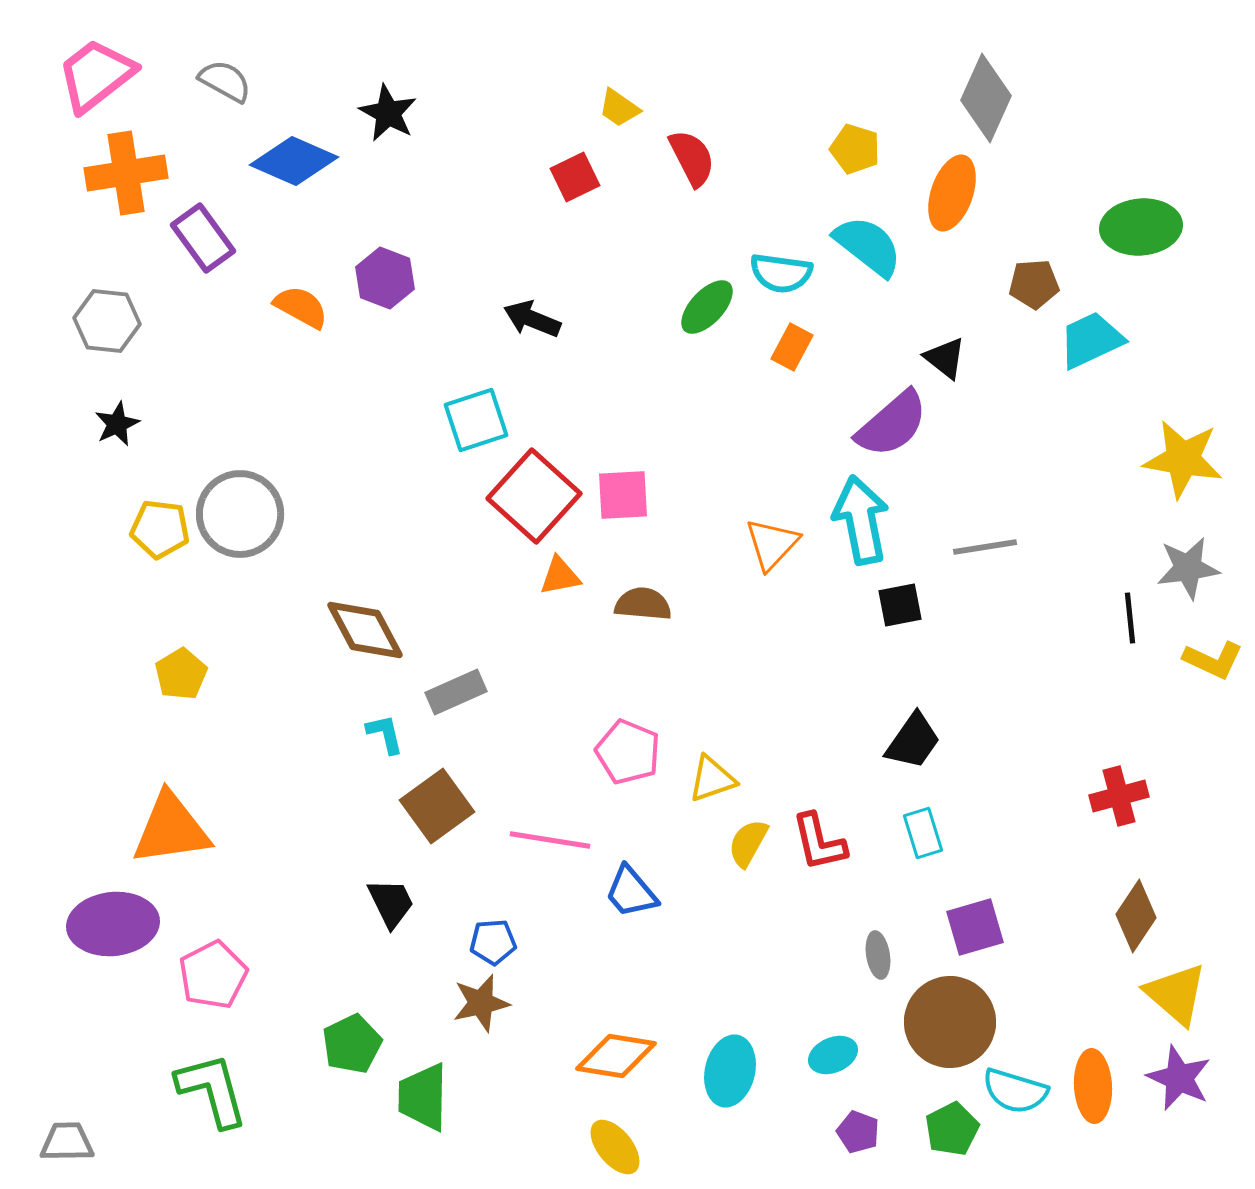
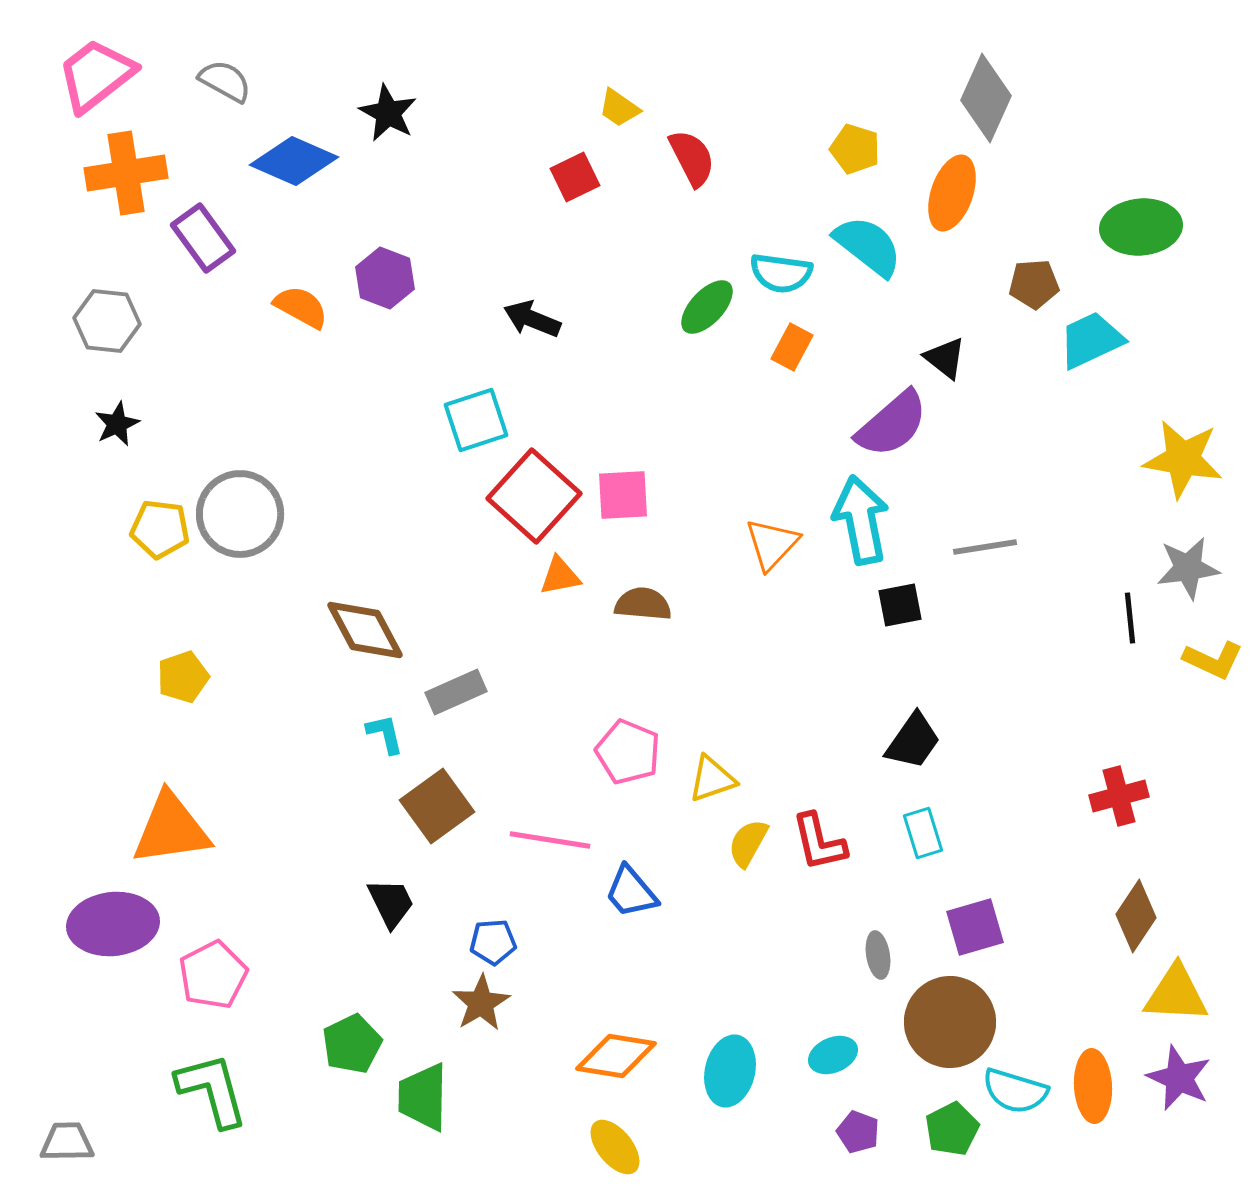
yellow pentagon at (181, 674): moved 2 px right, 3 px down; rotated 12 degrees clockwise
yellow triangle at (1176, 994): rotated 38 degrees counterclockwise
brown star at (481, 1003): rotated 18 degrees counterclockwise
